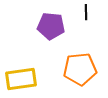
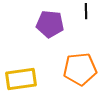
black line: moved 1 px up
purple pentagon: moved 1 px left, 2 px up
